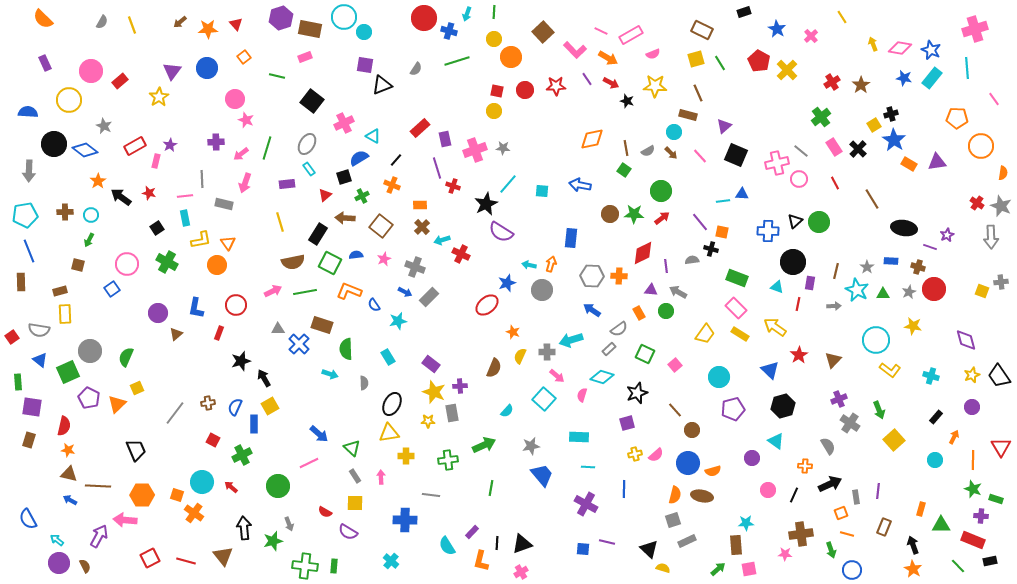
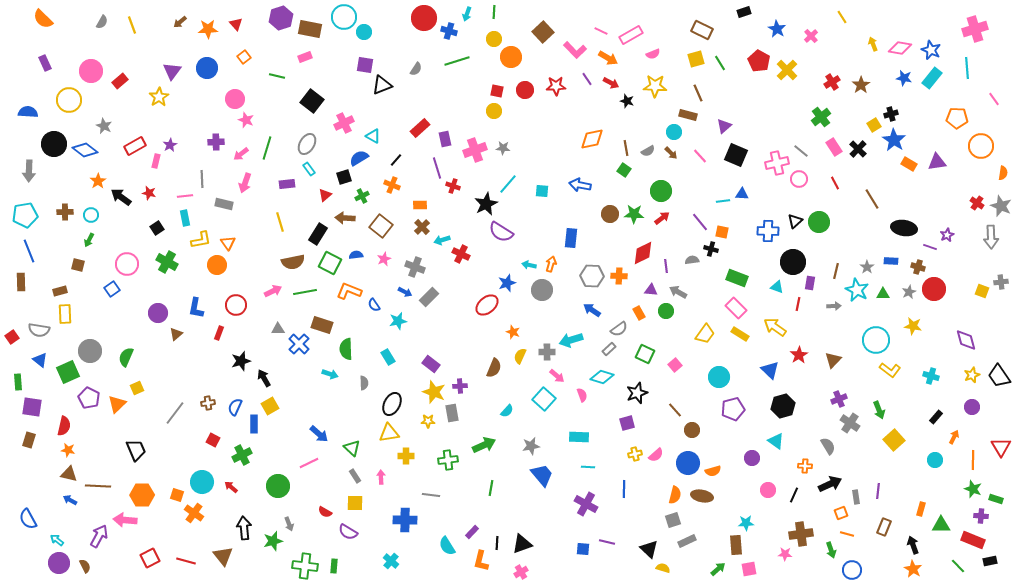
pink semicircle at (582, 395): rotated 144 degrees clockwise
